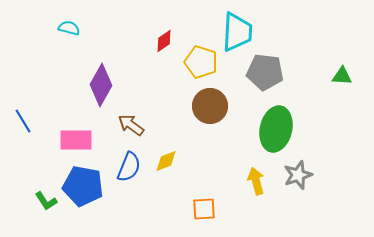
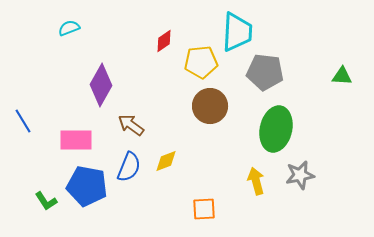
cyan semicircle: rotated 35 degrees counterclockwise
yellow pentagon: rotated 24 degrees counterclockwise
gray star: moved 2 px right; rotated 8 degrees clockwise
blue pentagon: moved 4 px right
